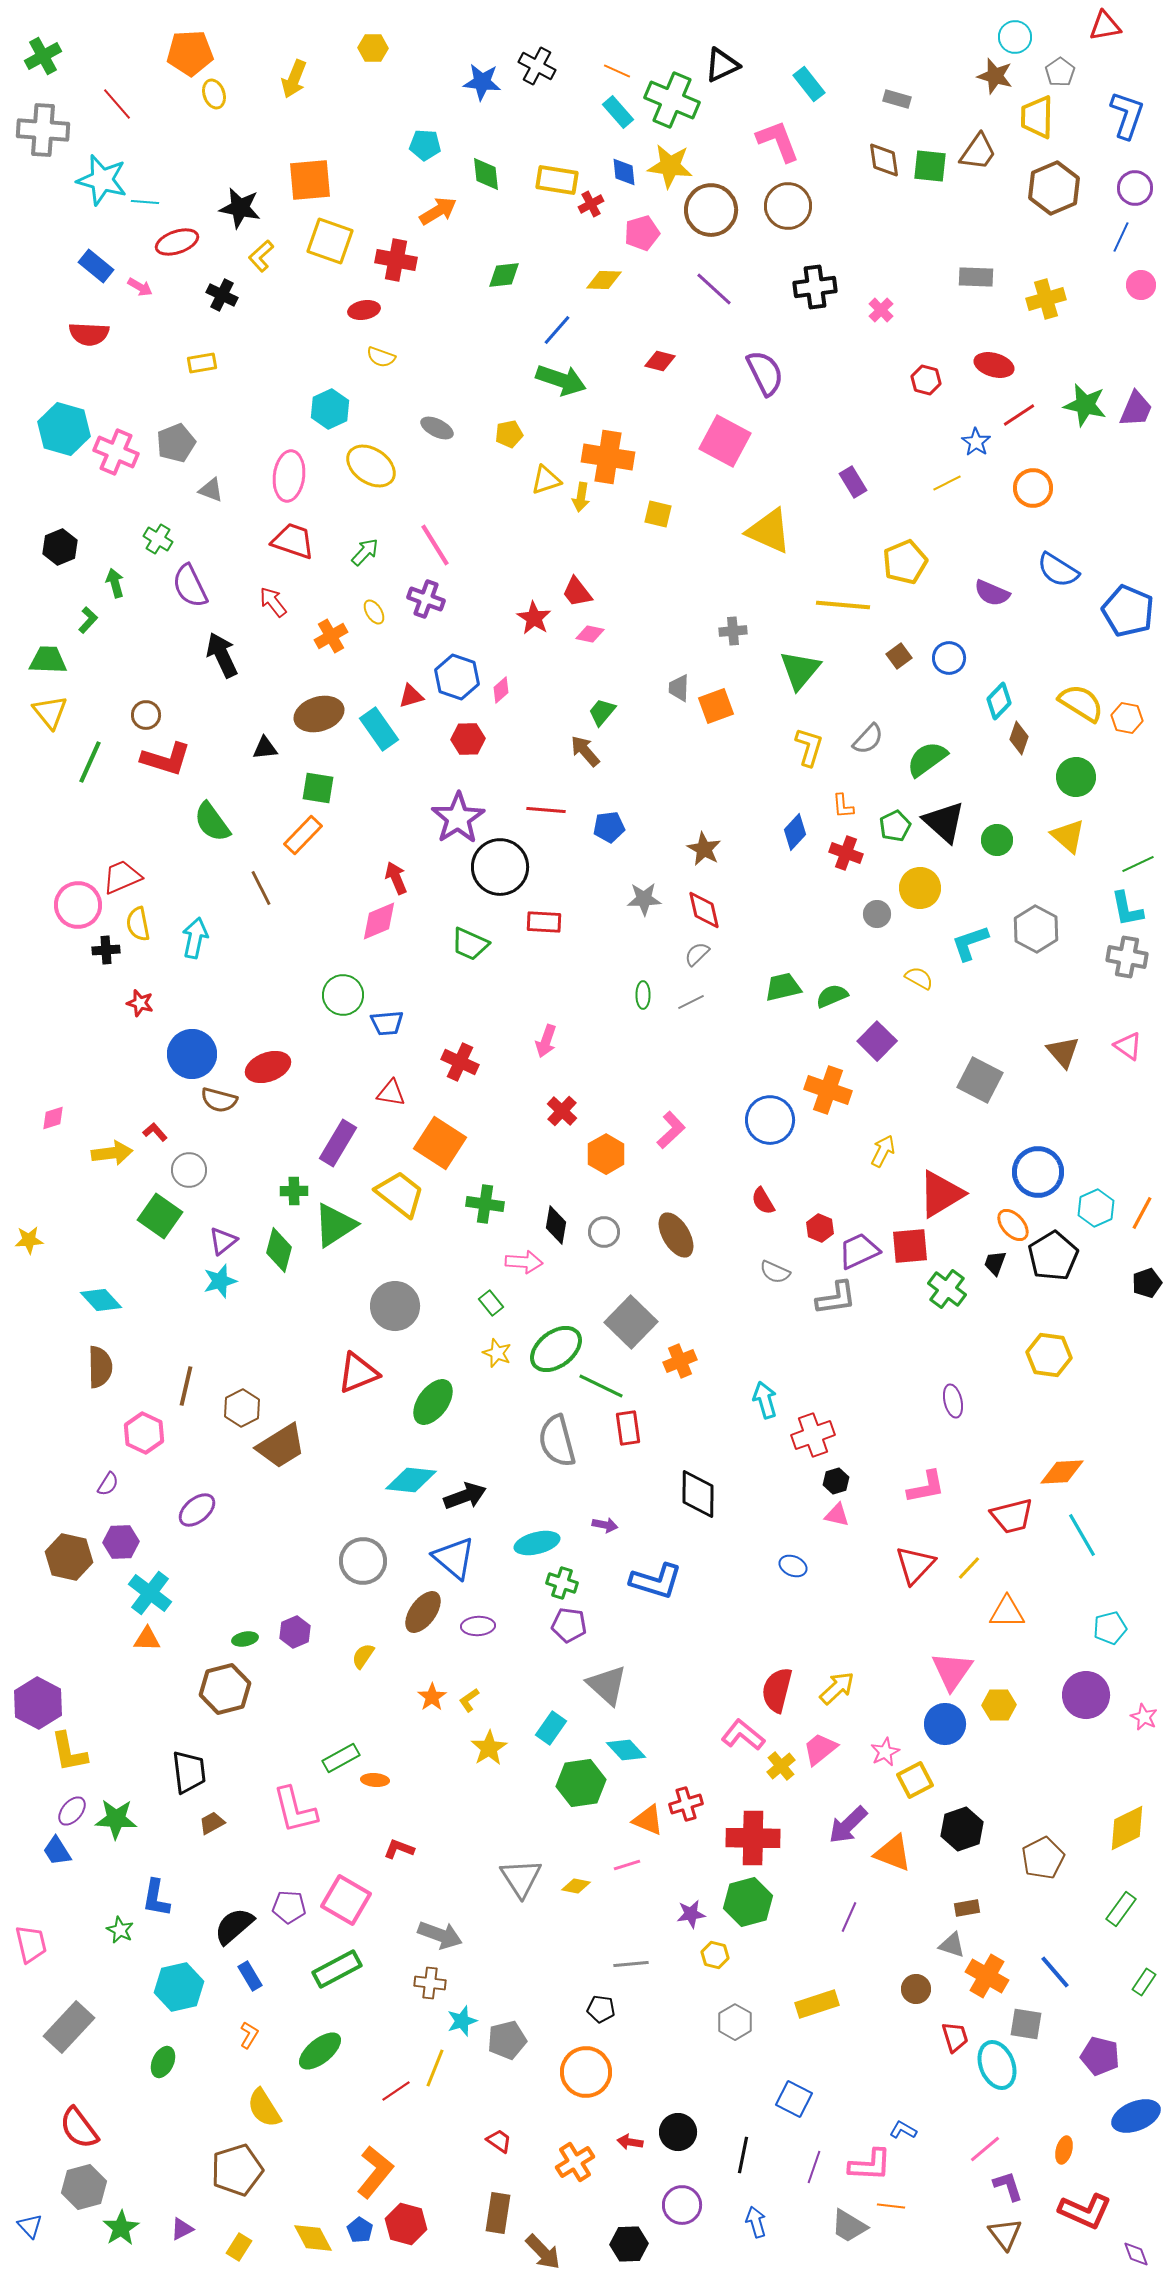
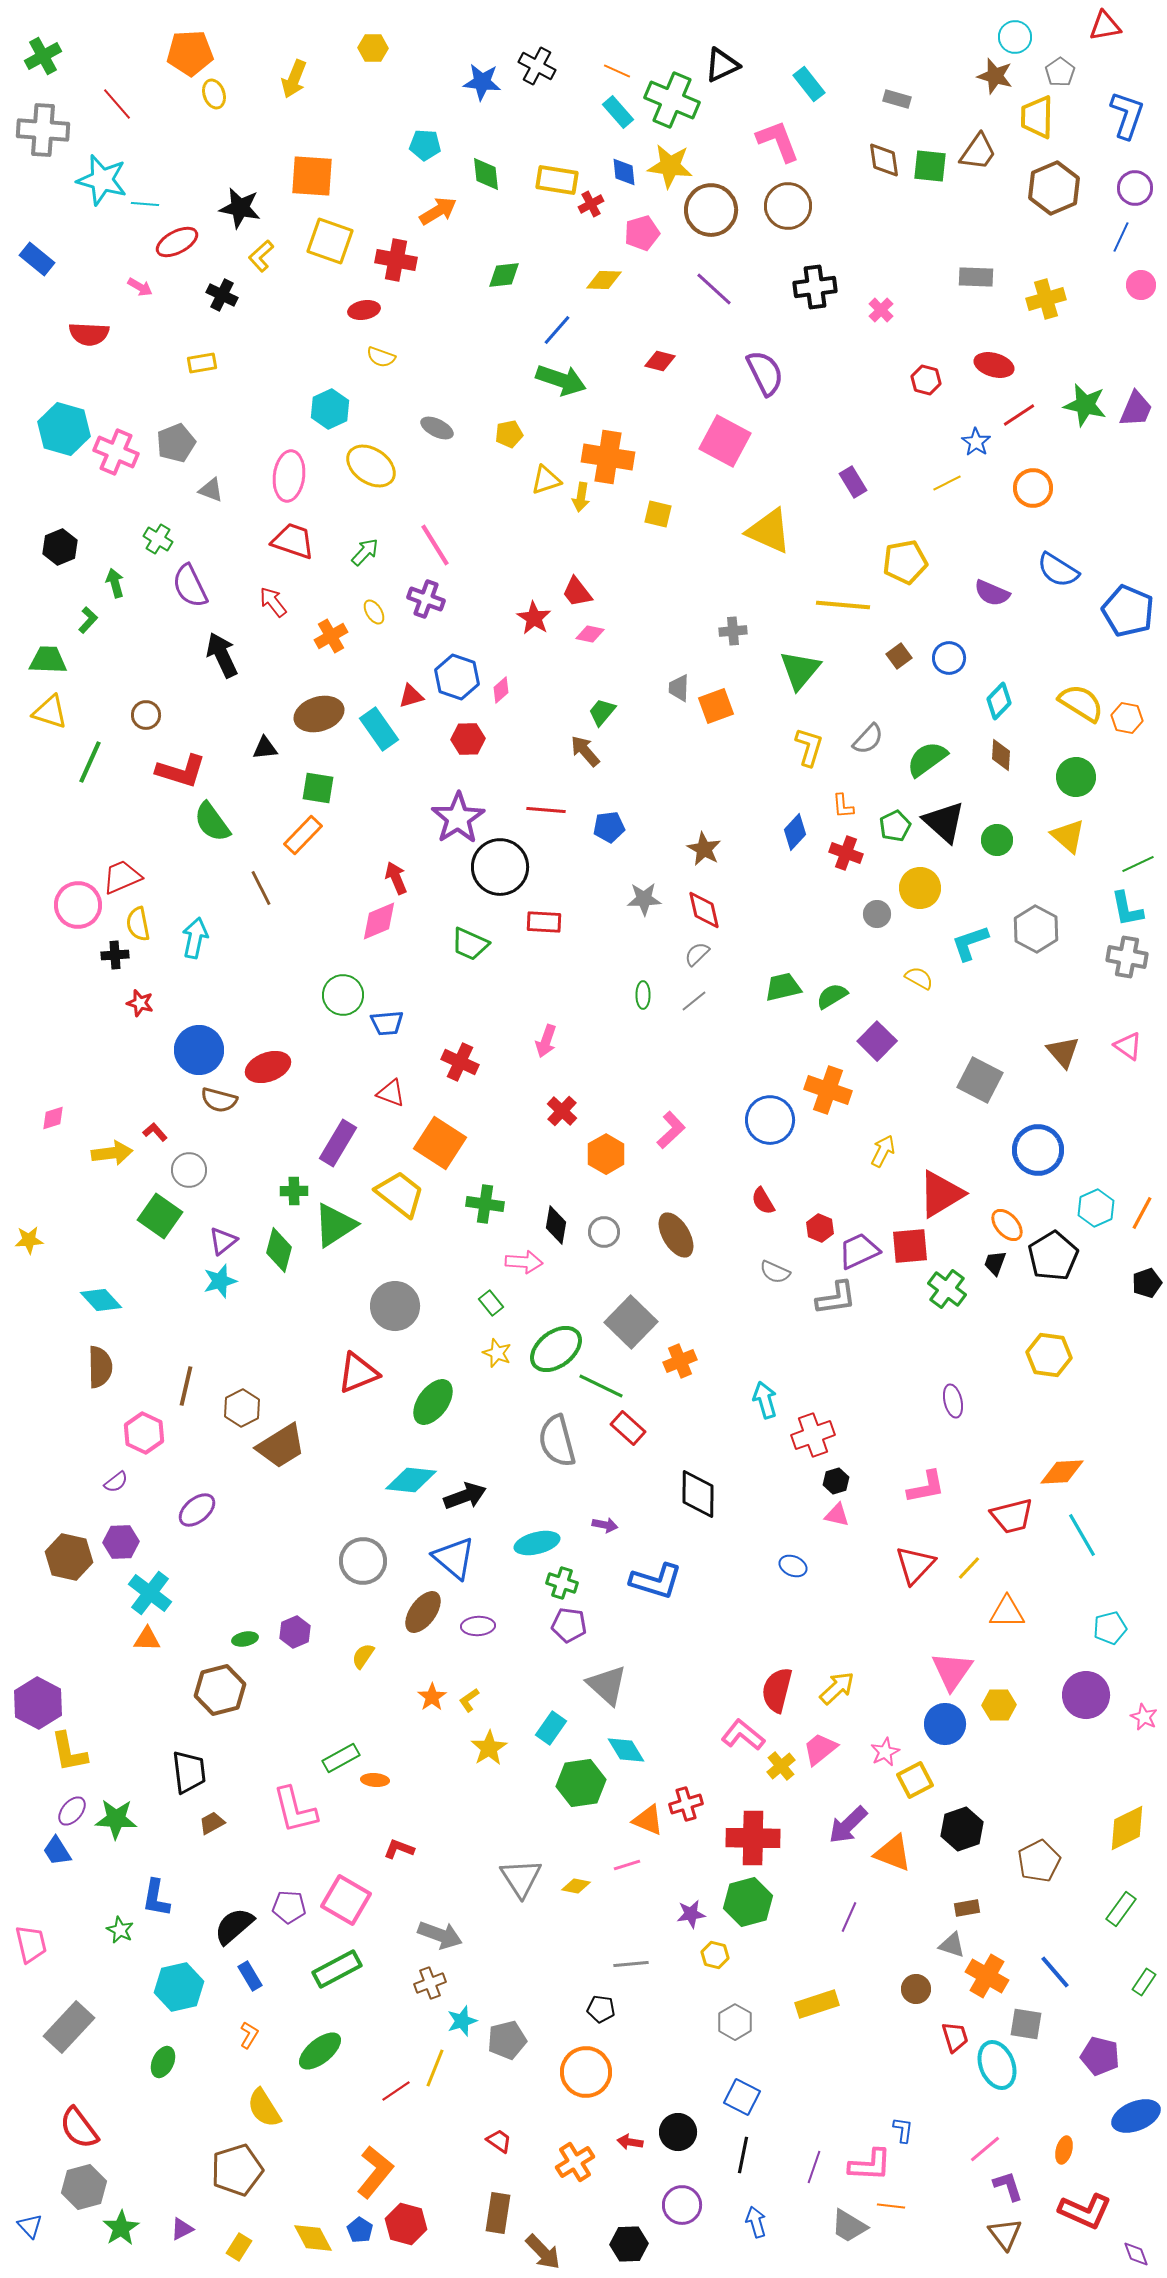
orange square at (310, 180): moved 2 px right, 4 px up; rotated 9 degrees clockwise
cyan line at (145, 202): moved 2 px down
red ellipse at (177, 242): rotated 9 degrees counterclockwise
blue rectangle at (96, 266): moved 59 px left, 7 px up
yellow pentagon at (905, 562): rotated 12 degrees clockwise
yellow triangle at (50, 712): rotated 33 degrees counterclockwise
brown diamond at (1019, 738): moved 18 px left, 17 px down; rotated 16 degrees counterclockwise
red L-shape at (166, 759): moved 15 px right, 12 px down
black cross at (106, 950): moved 9 px right, 5 px down
green semicircle at (832, 996): rotated 8 degrees counterclockwise
gray line at (691, 1002): moved 3 px right, 1 px up; rotated 12 degrees counterclockwise
blue circle at (192, 1054): moved 7 px right, 4 px up
red triangle at (391, 1093): rotated 12 degrees clockwise
blue circle at (1038, 1172): moved 22 px up
orange ellipse at (1013, 1225): moved 6 px left
red rectangle at (628, 1428): rotated 40 degrees counterclockwise
purple semicircle at (108, 1484): moved 8 px right, 2 px up; rotated 20 degrees clockwise
brown hexagon at (225, 1689): moved 5 px left, 1 px down
cyan diamond at (626, 1750): rotated 12 degrees clockwise
brown pentagon at (1043, 1858): moved 4 px left, 3 px down
brown cross at (430, 1983): rotated 28 degrees counterclockwise
blue square at (794, 2099): moved 52 px left, 2 px up
blue L-shape at (903, 2130): rotated 68 degrees clockwise
